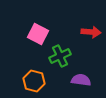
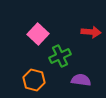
pink square: rotated 15 degrees clockwise
orange hexagon: moved 1 px up
